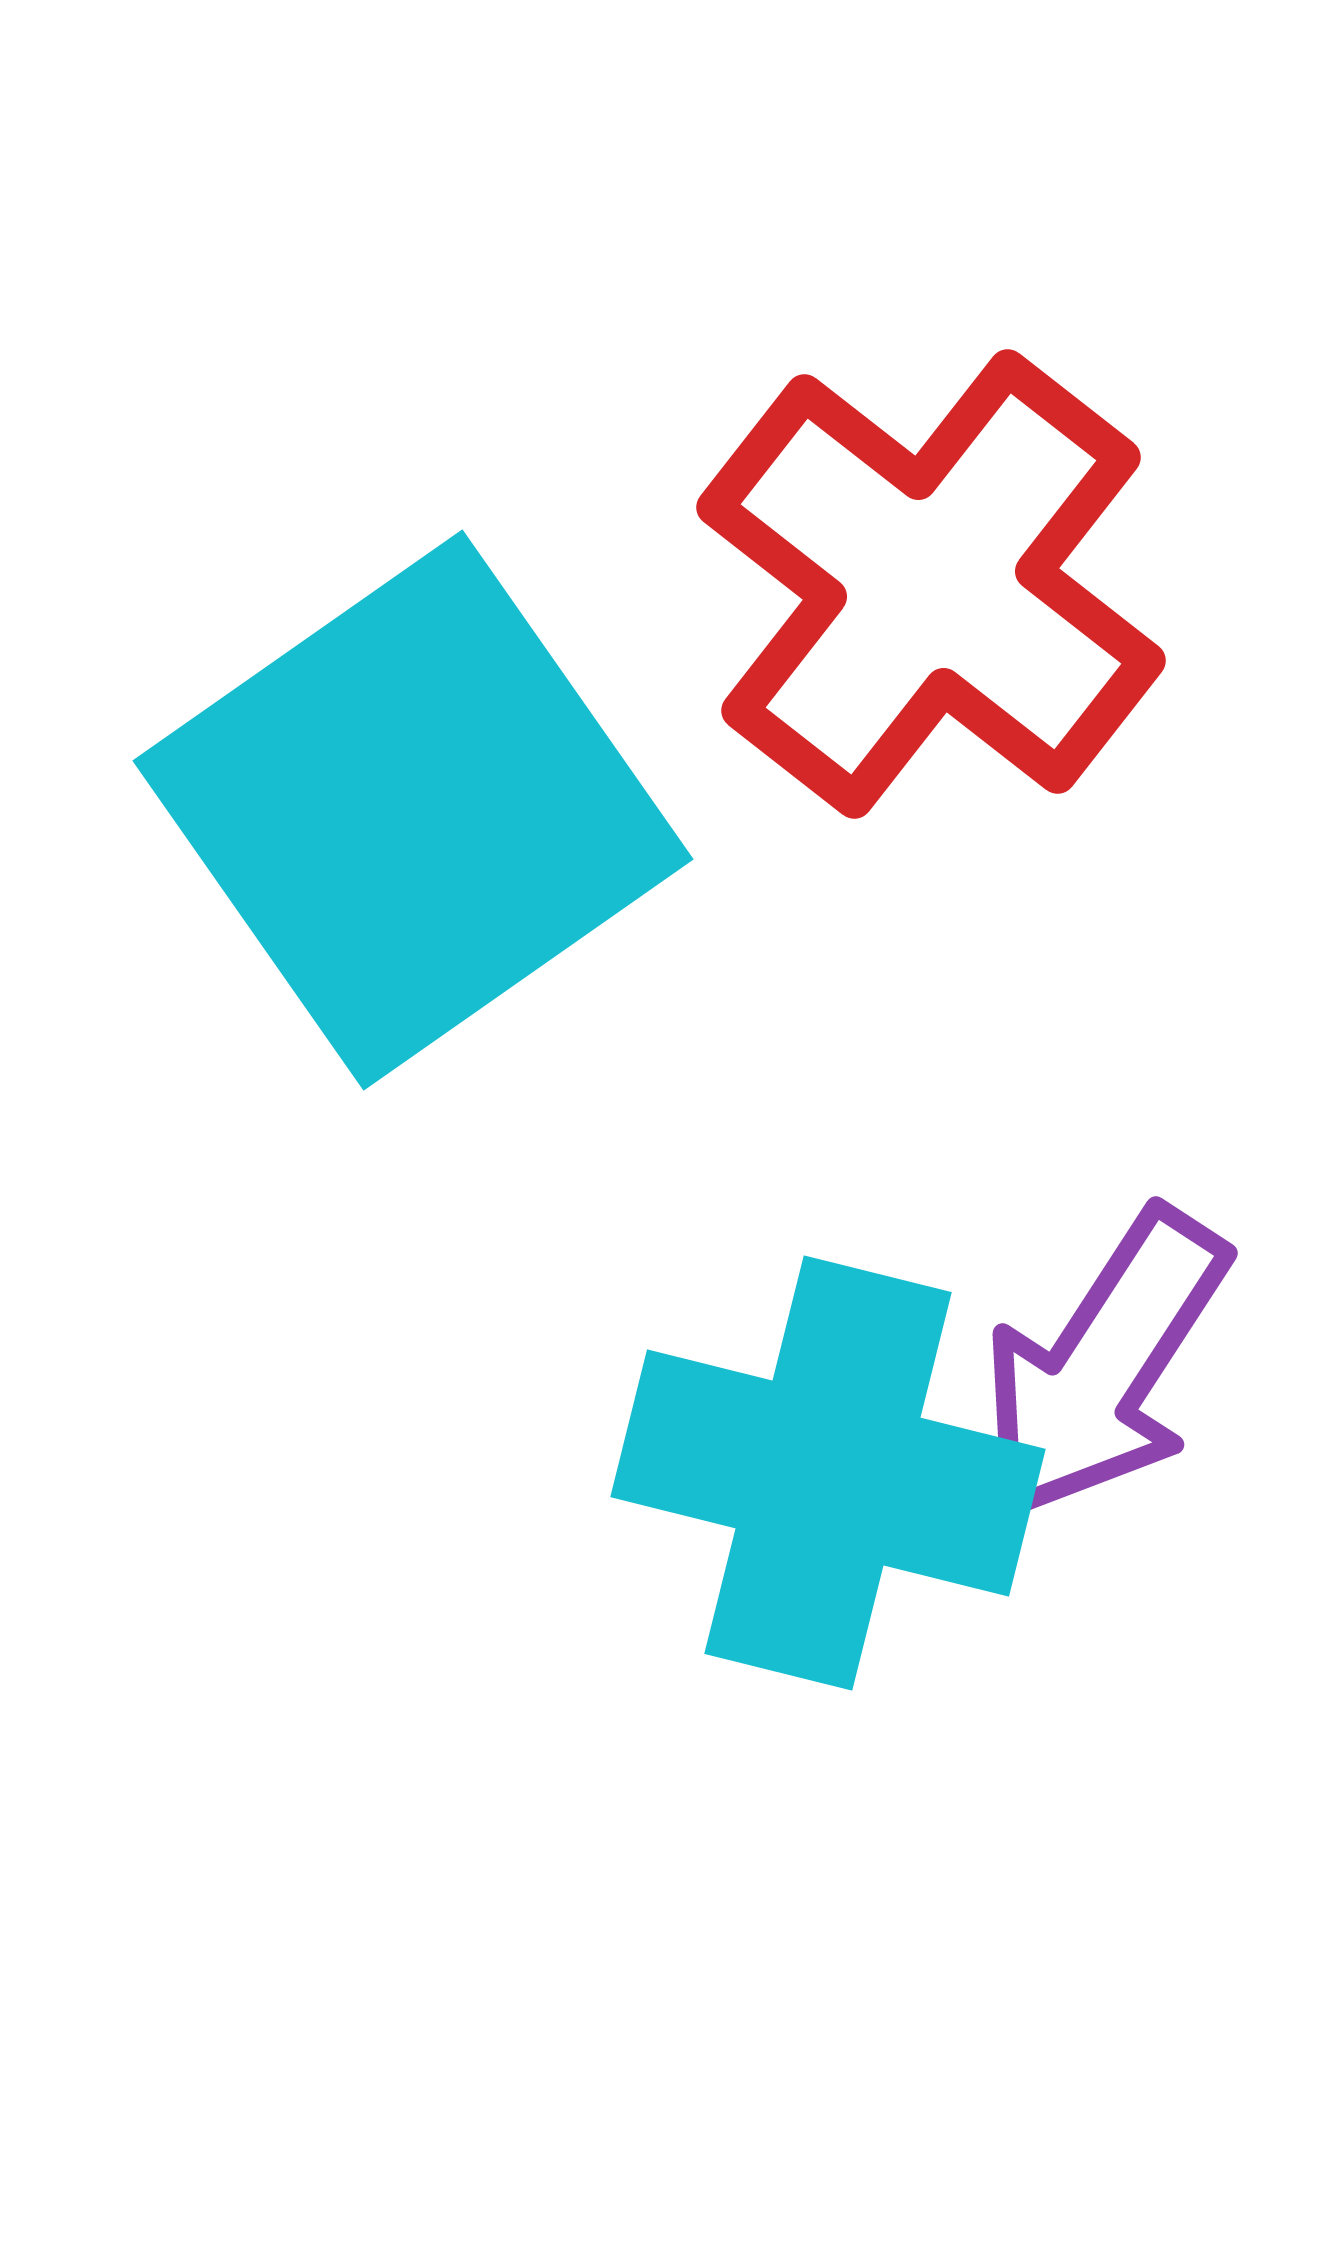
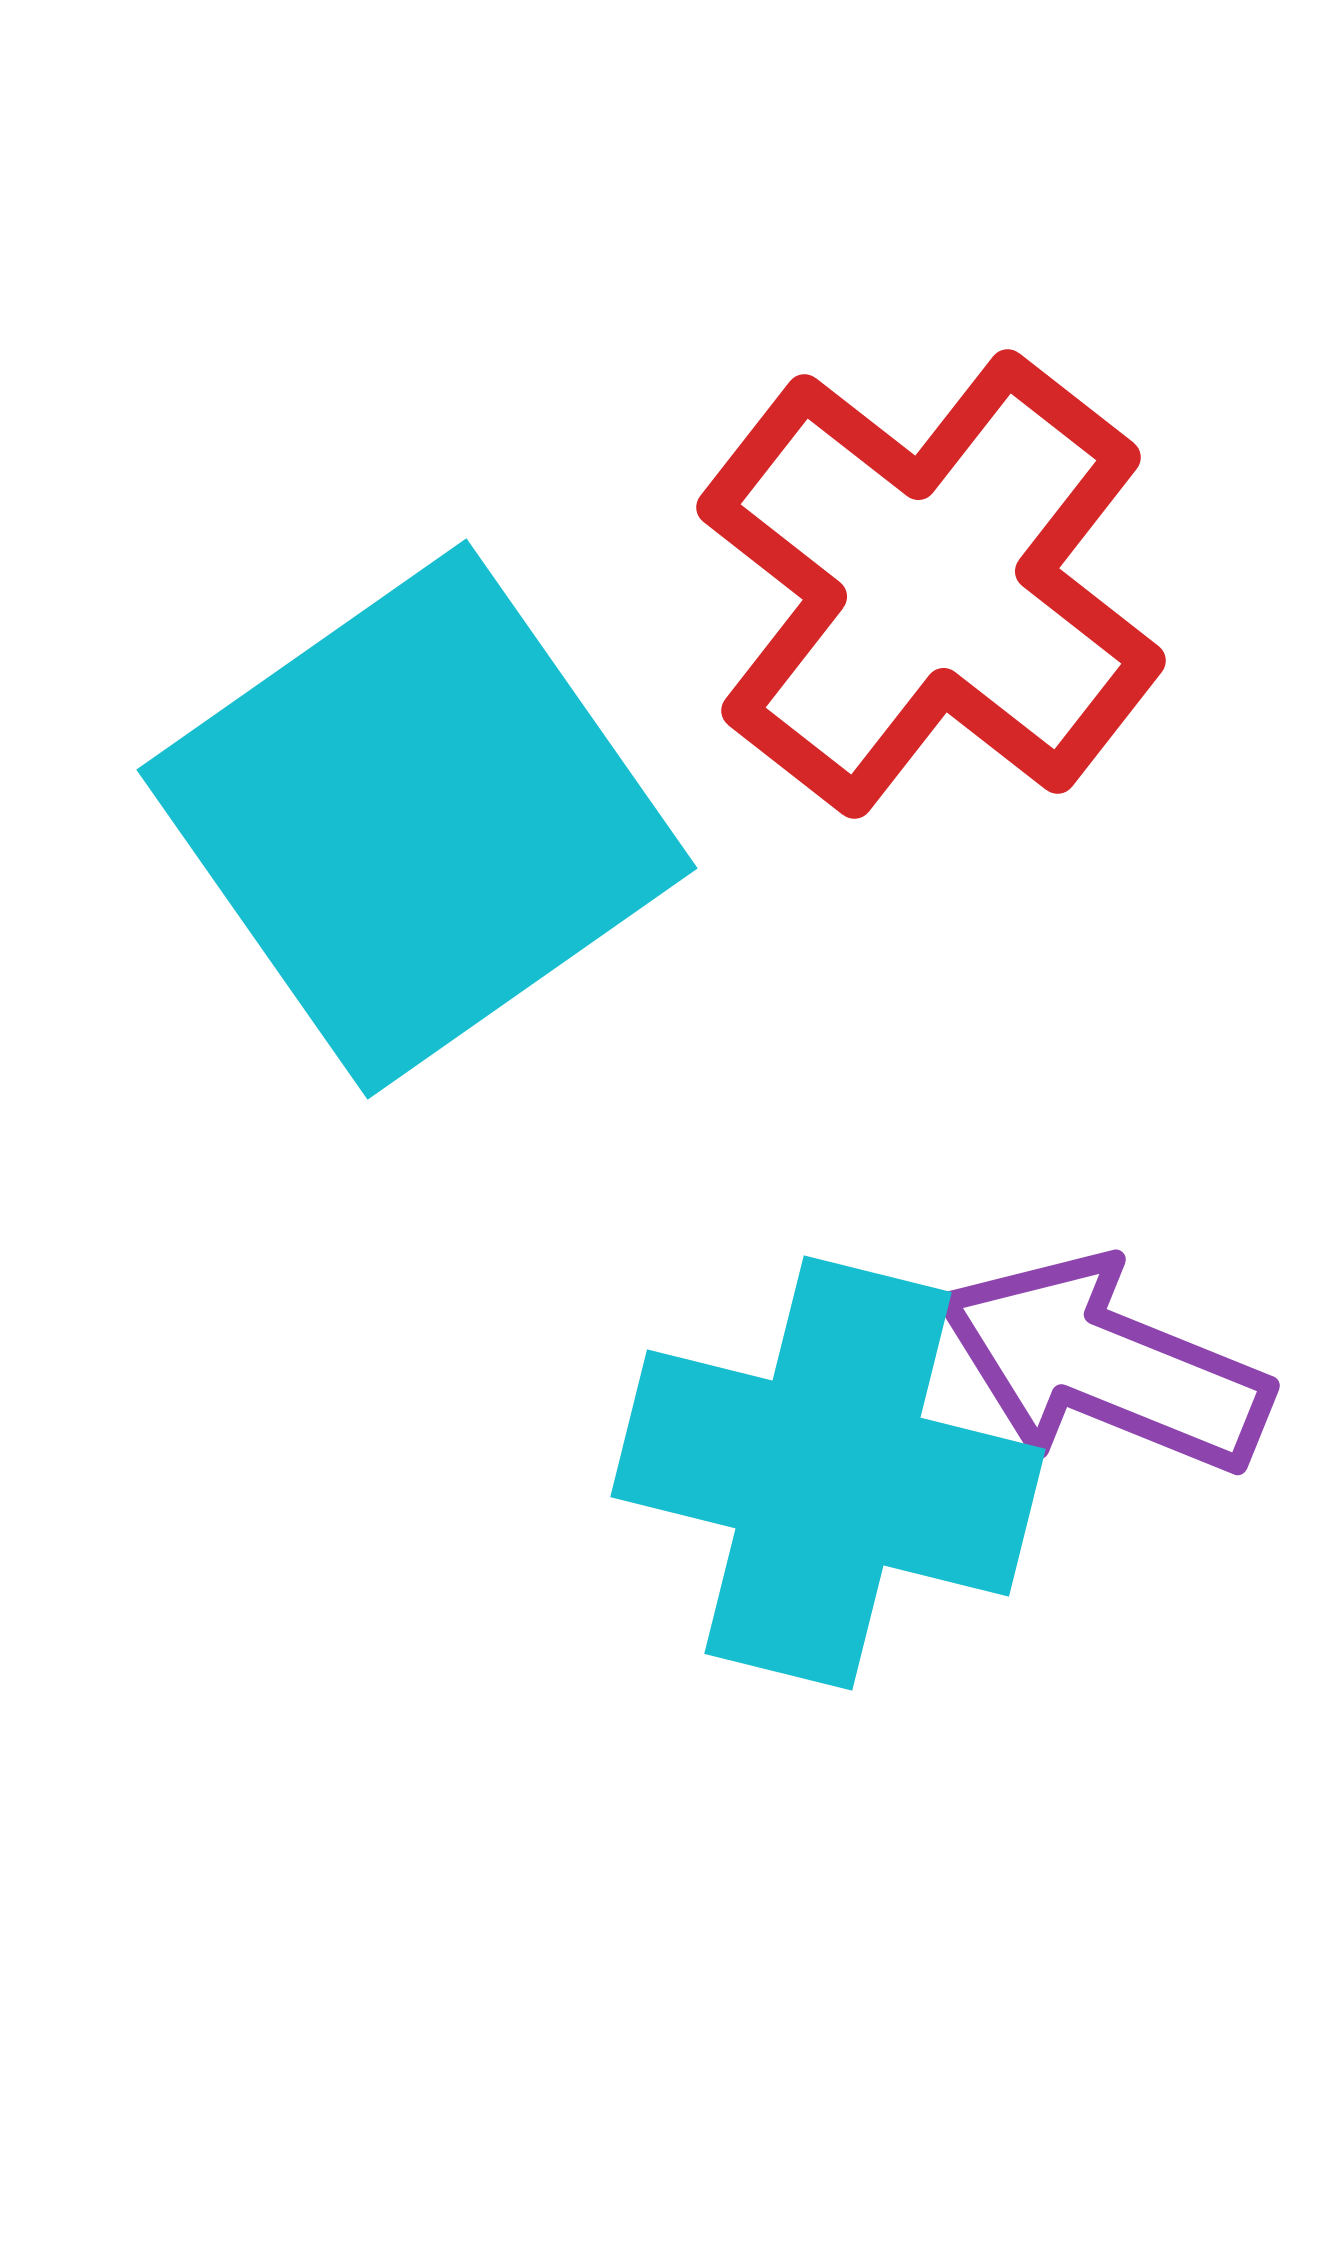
cyan square: moved 4 px right, 9 px down
purple arrow: rotated 79 degrees clockwise
